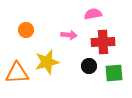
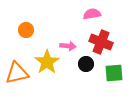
pink semicircle: moved 1 px left
pink arrow: moved 1 px left, 11 px down
red cross: moved 2 px left; rotated 25 degrees clockwise
yellow star: rotated 20 degrees counterclockwise
black circle: moved 3 px left, 2 px up
orange triangle: rotated 10 degrees counterclockwise
